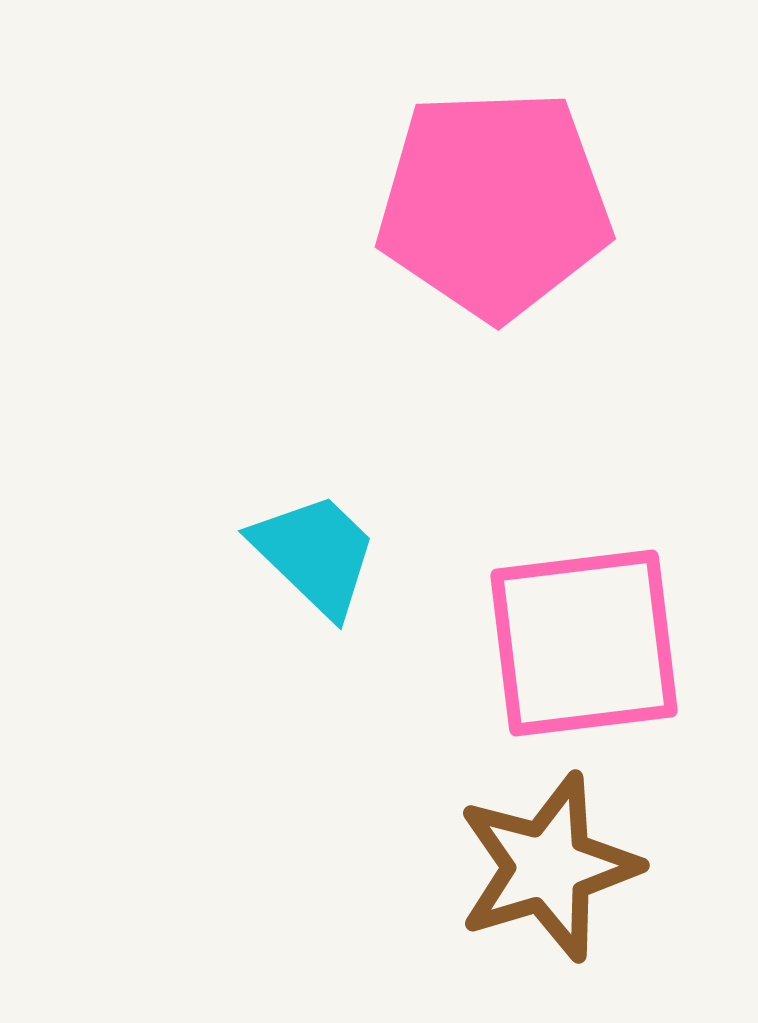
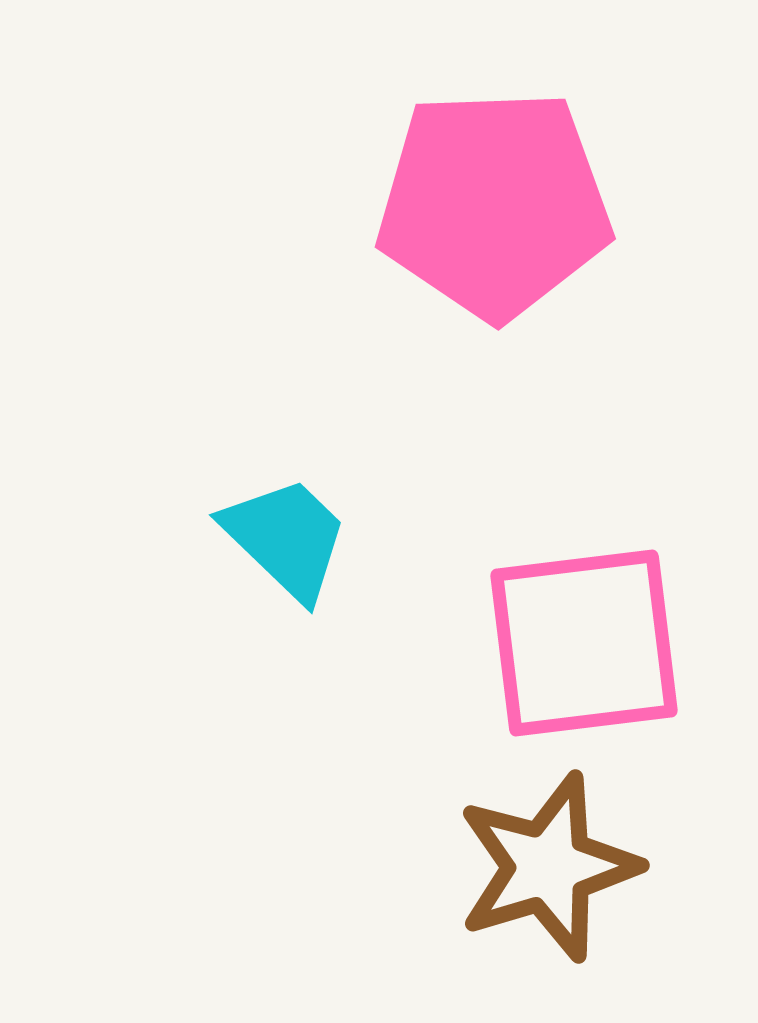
cyan trapezoid: moved 29 px left, 16 px up
